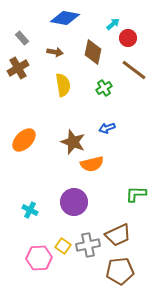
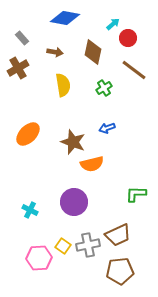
orange ellipse: moved 4 px right, 6 px up
